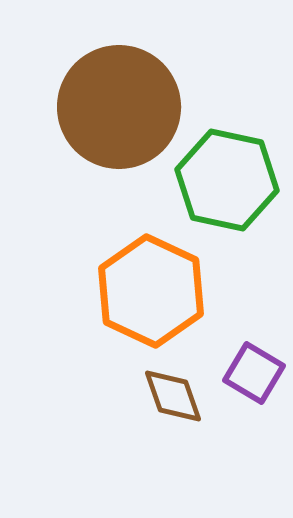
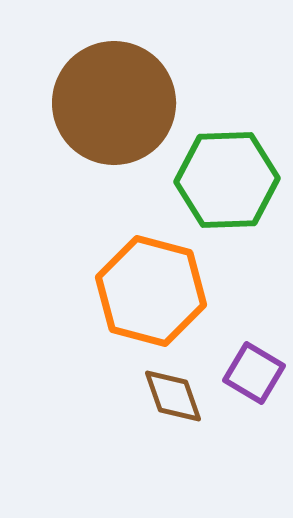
brown circle: moved 5 px left, 4 px up
green hexagon: rotated 14 degrees counterclockwise
orange hexagon: rotated 10 degrees counterclockwise
